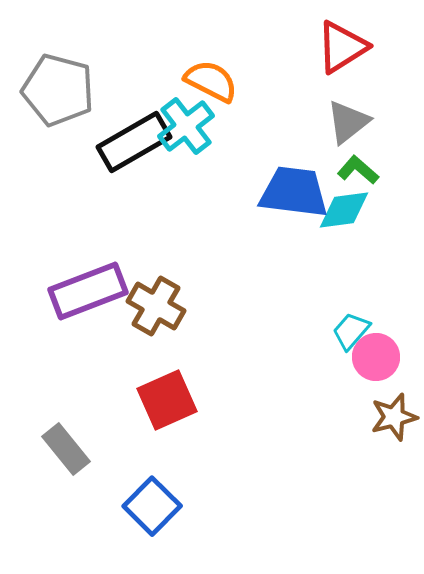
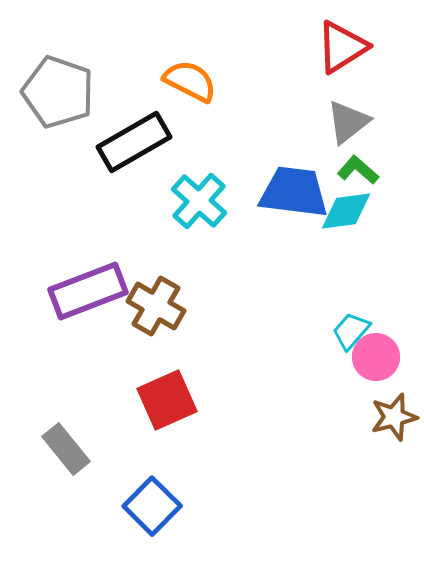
orange semicircle: moved 21 px left
gray pentagon: moved 2 px down; rotated 4 degrees clockwise
cyan cross: moved 13 px right, 75 px down; rotated 10 degrees counterclockwise
cyan diamond: moved 2 px right, 1 px down
